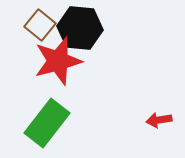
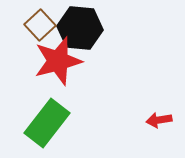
brown square: rotated 8 degrees clockwise
